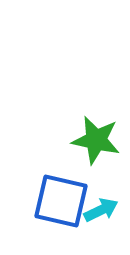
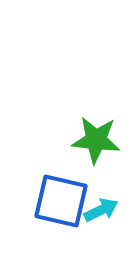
green star: rotated 6 degrees counterclockwise
